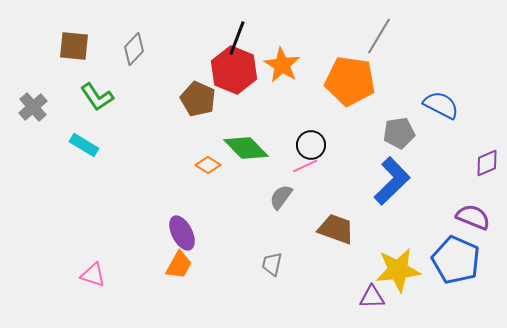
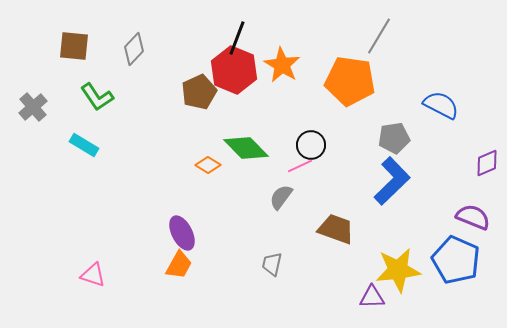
brown pentagon: moved 1 px right, 7 px up; rotated 24 degrees clockwise
gray pentagon: moved 5 px left, 5 px down
pink line: moved 5 px left
